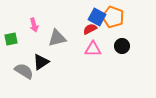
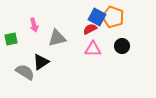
gray semicircle: moved 1 px right, 1 px down
